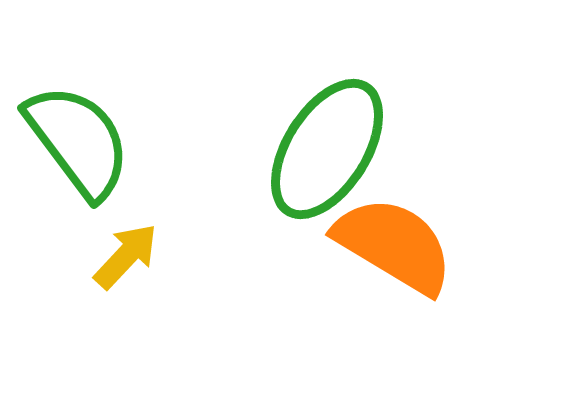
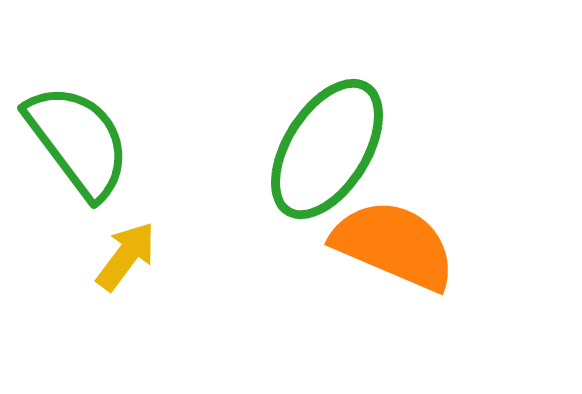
orange semicircle: rotated 8 degrees counterclockwise
yellow arrow: rotated 6 degrees counterclockwise
